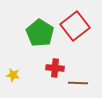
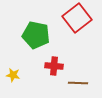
red square: moved 2 px right, 8 px up
green pentagon: moved 4 px left, 2 px down; rotated 20 degrees counterclockwise
red cross: moved 1 px left, 2 px up
